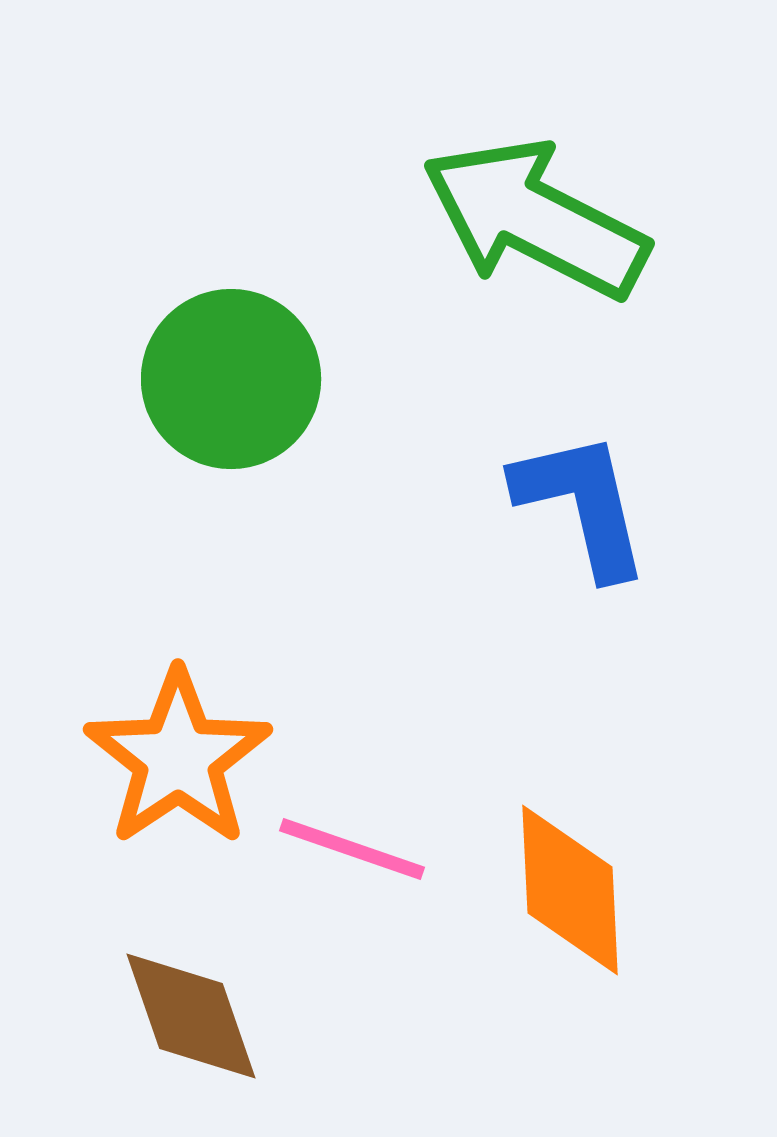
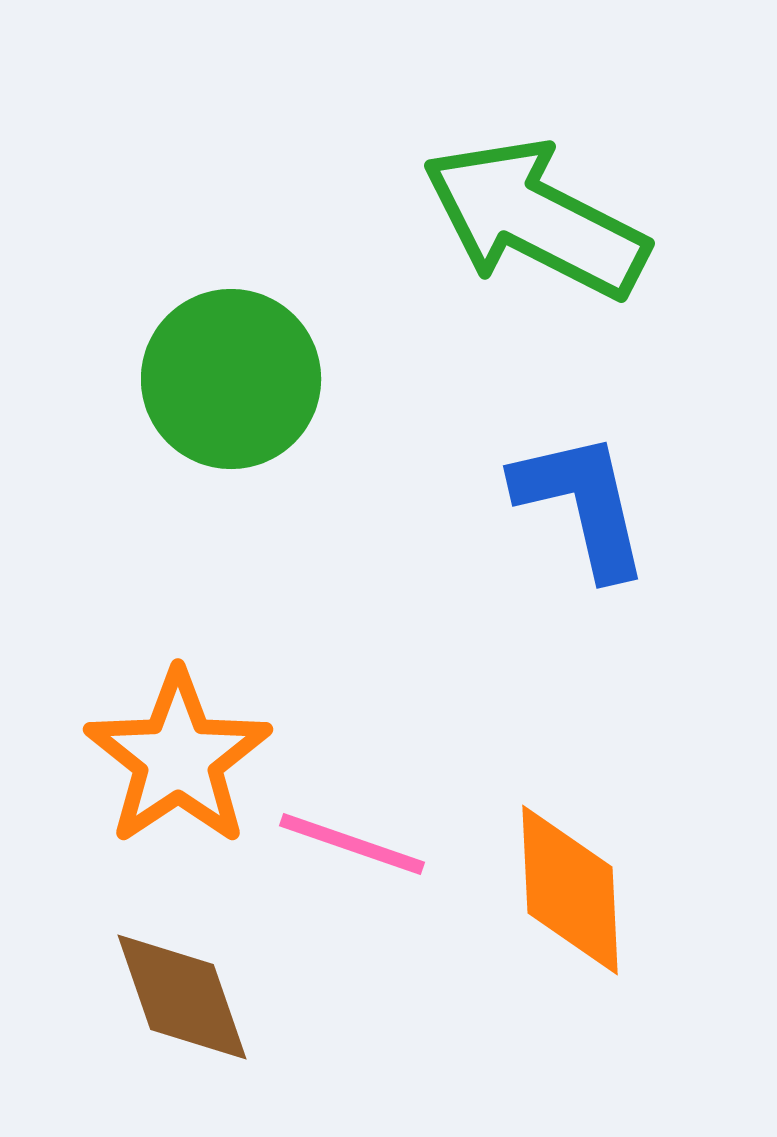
pink line: moved 5 px up
brown diamond: moved 9 px left, 19 px up
